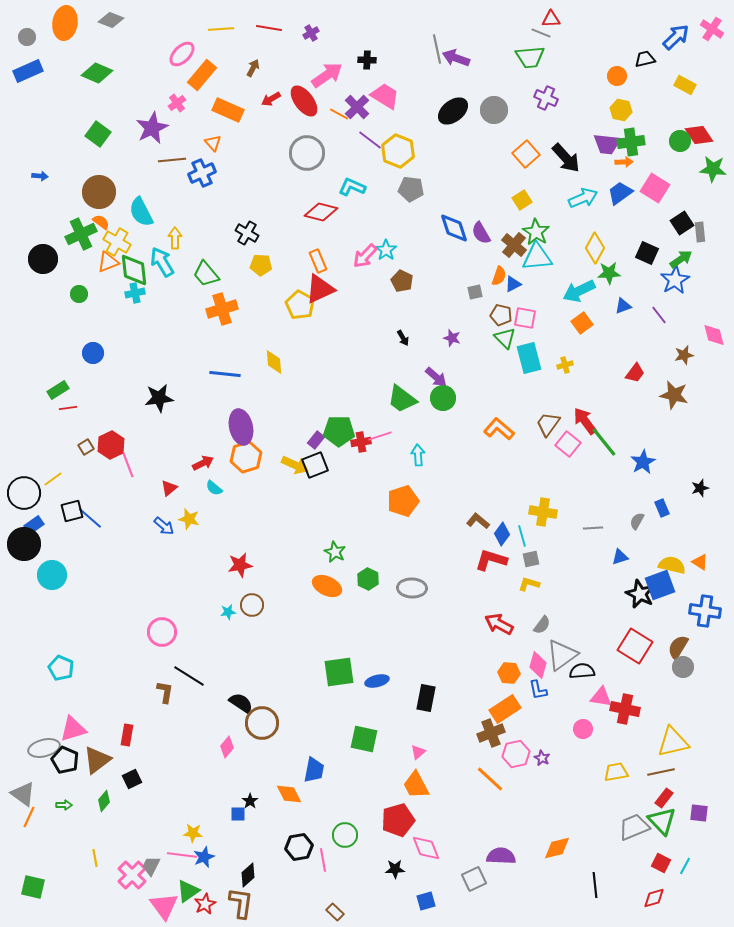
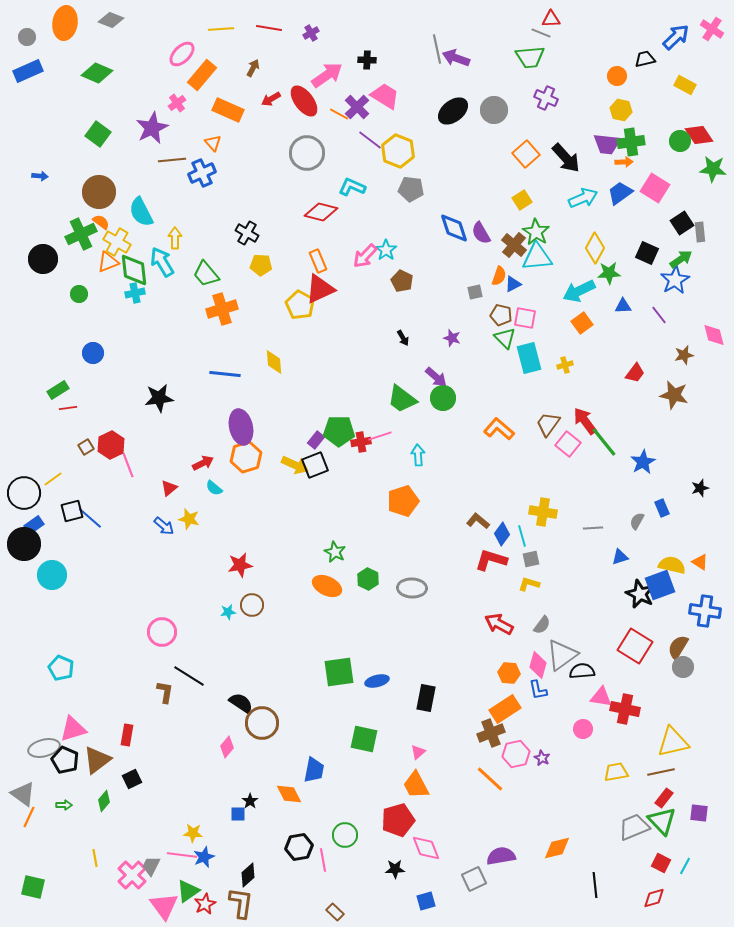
blue triangle at (623, 306): rotated 18 degrees clockwise
purple semicircle at (501, 856): rotated 12 degrees counterclockwise
